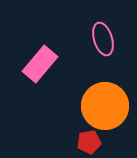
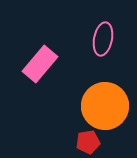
pink ellipse: rotated 28 degrees clockwise
red pentagon: moved 1 px left
